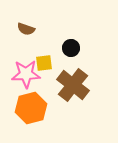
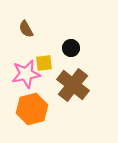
brown semicircle: rotated 42 degrees clockwise
pink star: rotated 8 degrees counterclockwise
orange hexagon: moved 1 px right, 1 px down
